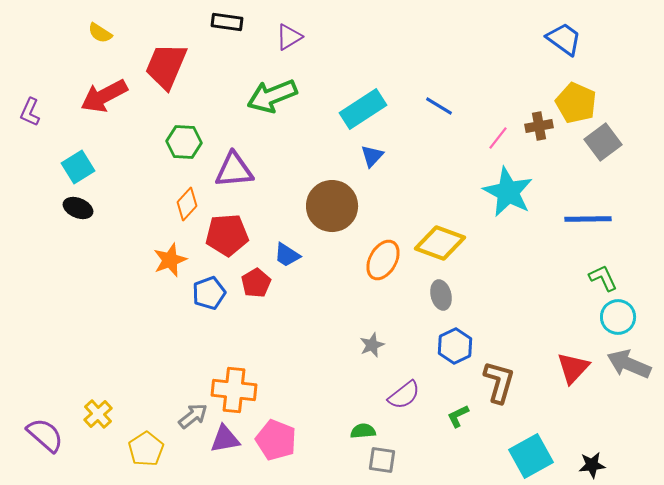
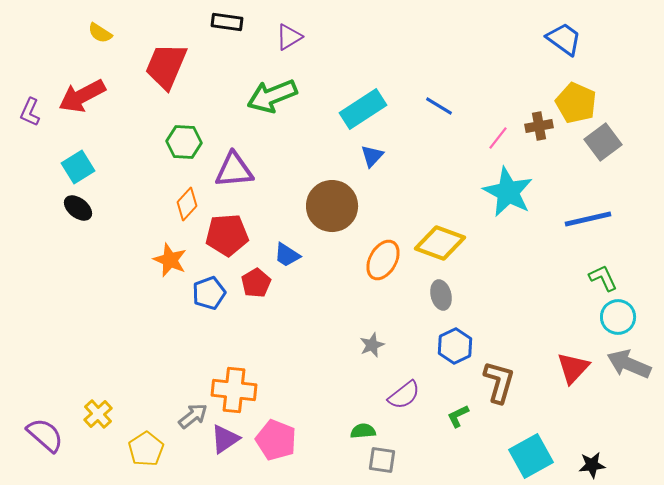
red arrow at (104, 96): moved 22 px left
black ellipse at (78, 208): rotated 16 degrees clockwise
blue line at (588, 219): rotated 12 degrees counterclockwise
orange star at (170, 260): rotated 28 degrees counterclockwise
purple triangle at (225, 439): rotated 24 degrees counterclockwise
